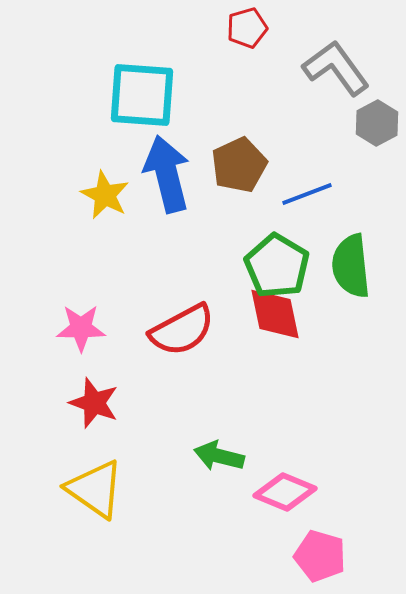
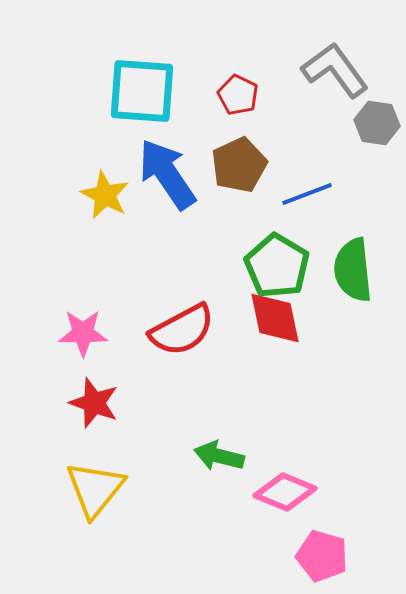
red pentagon: moved 9 px left, 67 px down; rotated 30 degrees counterclockwise
gray L-shape: moved 1 px left, 2 px down
cyan square: moved 4 px up
gray hexagon: rotated 24 degrees counterclockwise
blue arrow: rotated 20 degrees counterclockwise
green semicircle: moved 2 px right, 4 px down
red diamond: moved 4 px down
pink star: moved 2 px right, 5 px down
yellow triangle: rotated 34 degrees clockwise
pink pentagon: moved 2 px right
